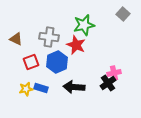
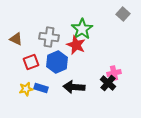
green star: moved 2 px left, 4 px down; rotated 20 degrees counterclockwise
black cross: rotated 14 degrees counterclockwise
